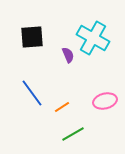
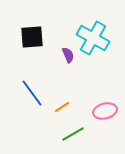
pink ellipse: moved 10 px down
